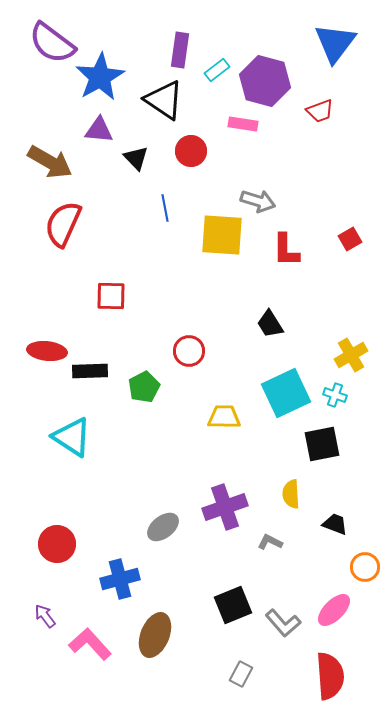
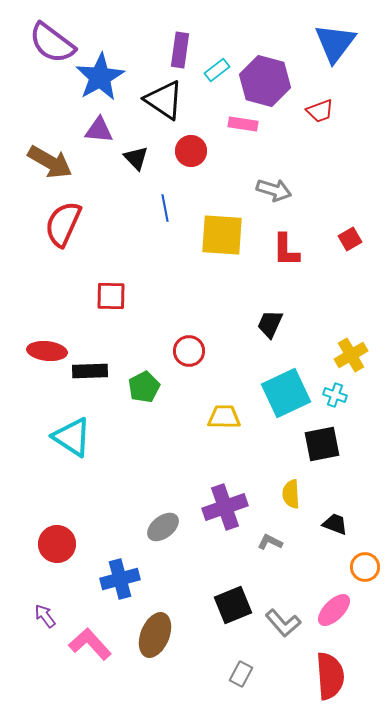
gray arrow at (258, 201): moved 16 px right, 11 px up
black trapezoid at (270, 324): rotated 56 degrees clockwise
